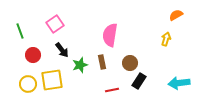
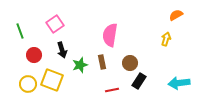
black arrow: rotated 21 degrees clockwise
red circle: moved 1 px right
yellow square: rotated 30 degrees clockwise
